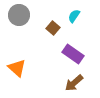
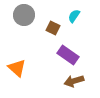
gray circle: moved 5 px right
brown square: rotated 16 degrees counterclockwise
purple rectangle: moved 5 px left, 1 px down
brown arrow: moved 2 px up; rotated 24 degrees clockwise
